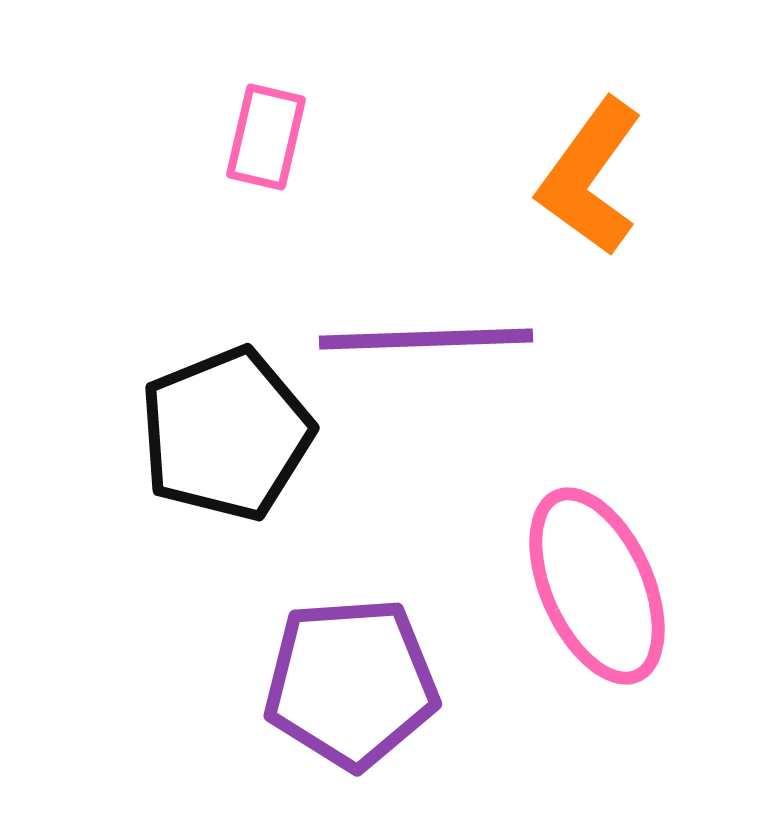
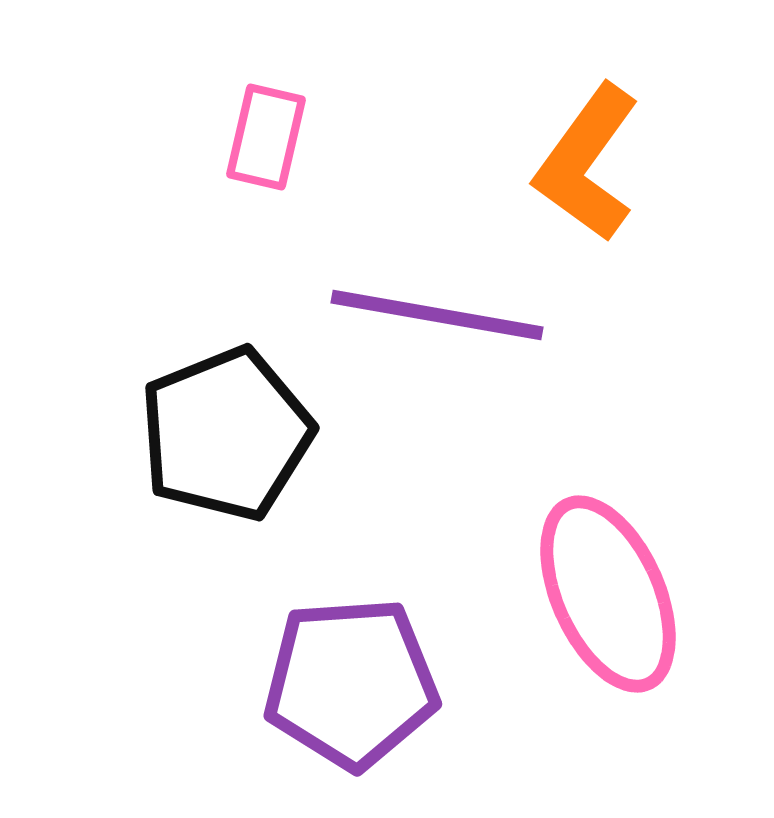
orange L-shape: moved 3 px left, 14 px up
purple line: moved 11 px right, 24 px up; rotated 12 degrees clockwise
pink ellipse: moved 11 px right, 8 px down
